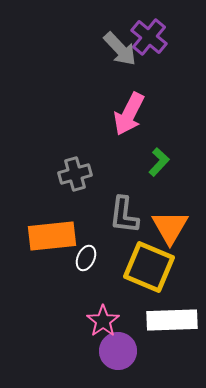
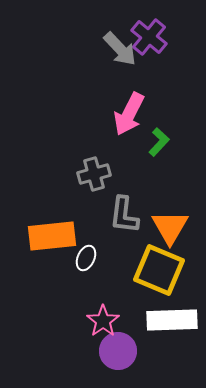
green L-shape: moved 20 px up
gray cross: moved 19 px right
yellow square: moved 10 px right, 3 px down
